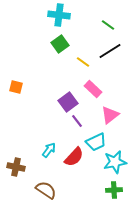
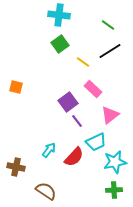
brown semicircle: moved 1 px down
